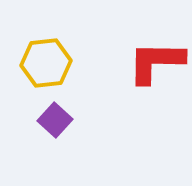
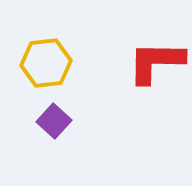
purple square: moved 1 px left, 1 px down
